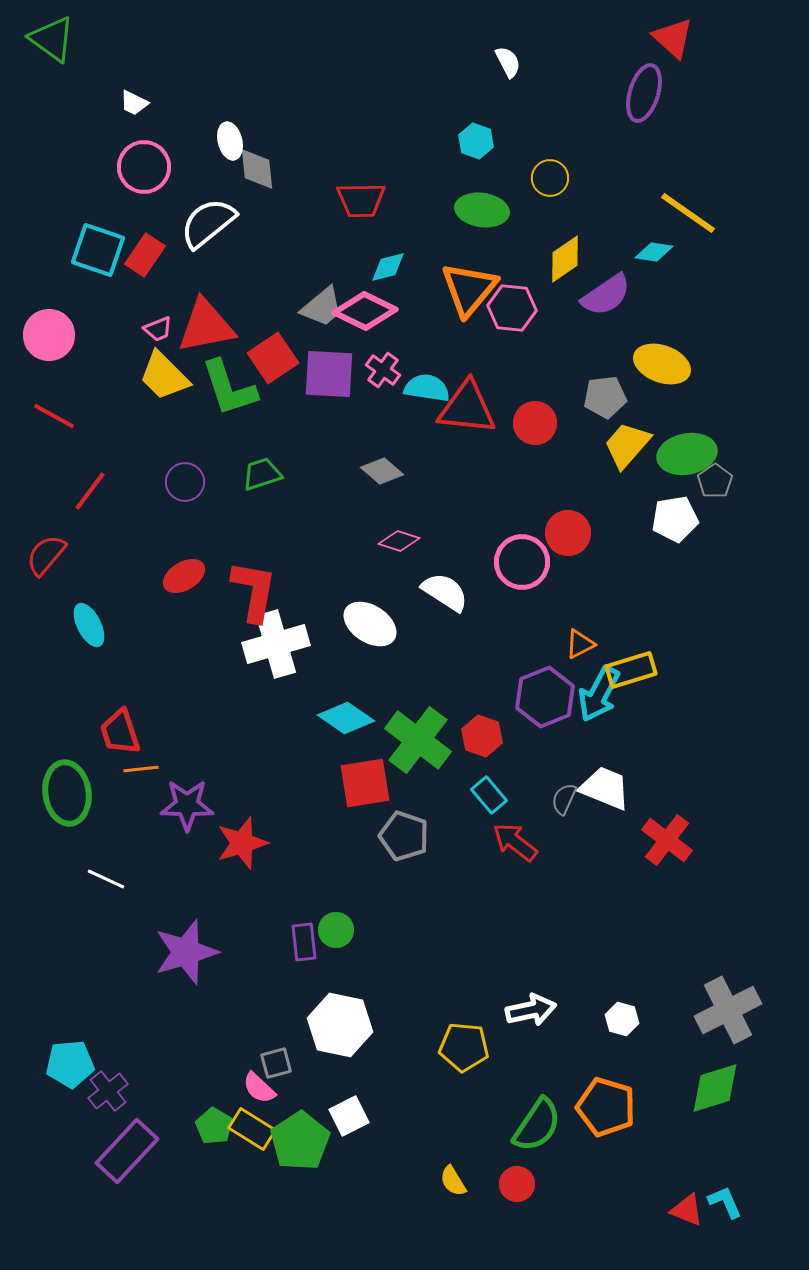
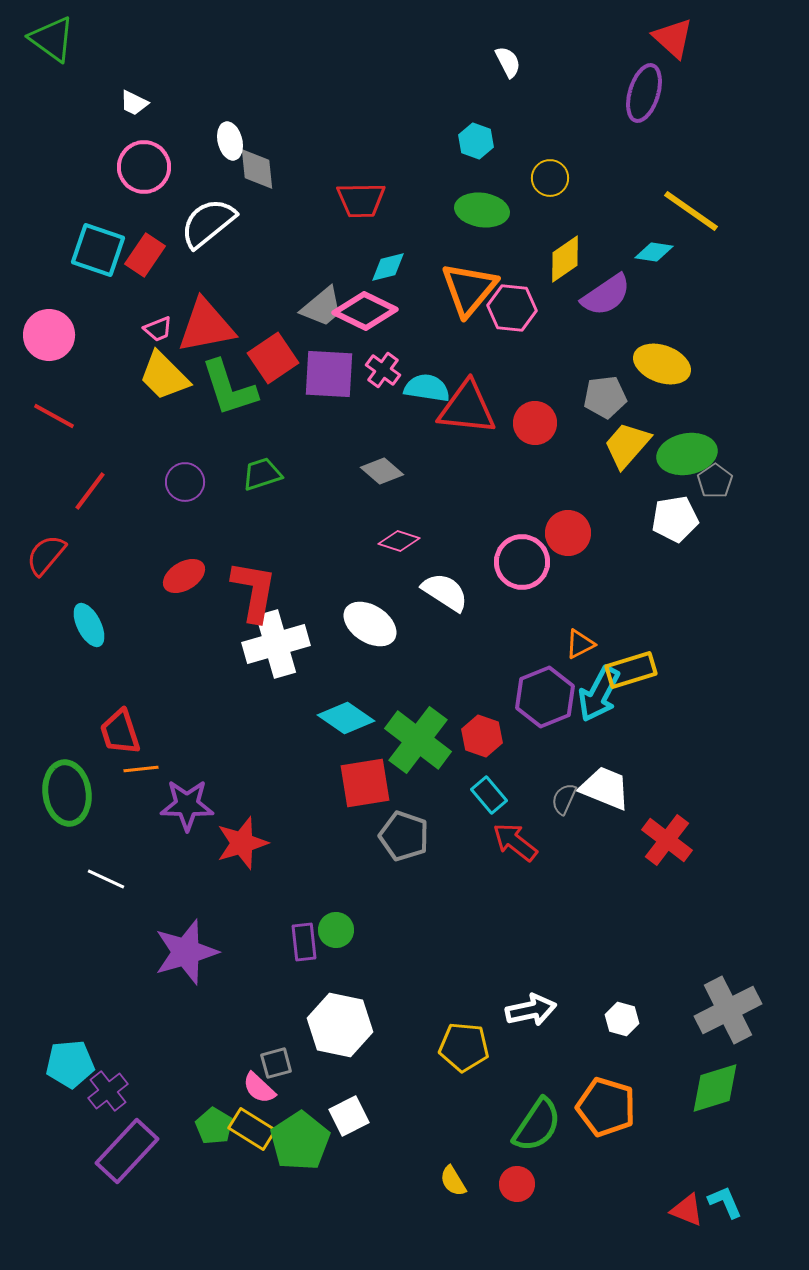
yellow line at (688, 213): moved 3 px right, 2 px up
